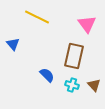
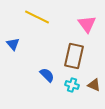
brown triangle: rotated 24 degrees counterclockwise
